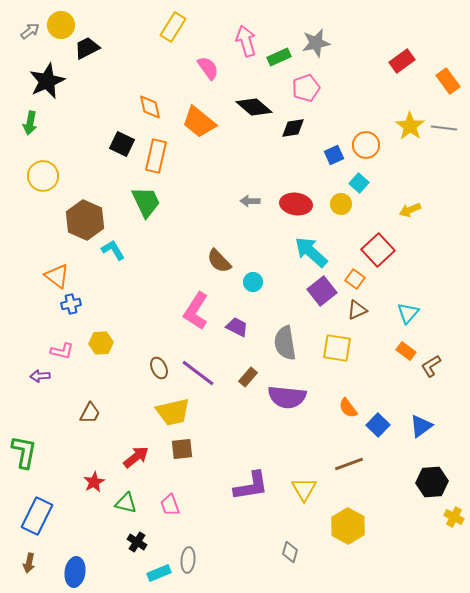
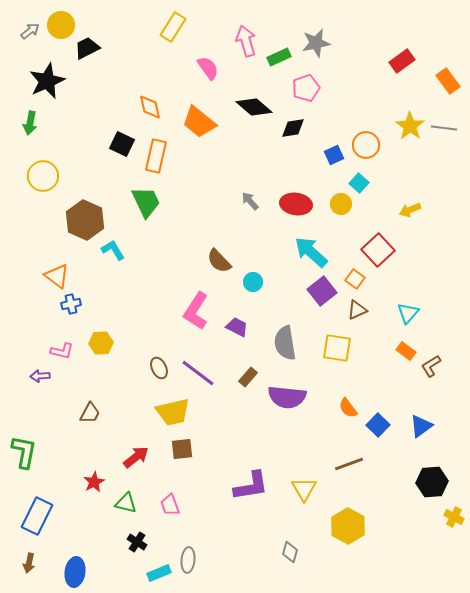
gray arrow at (250, 201): rotated 48 degrees clockwise
